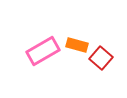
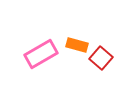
pink rectangle: moved 2 px left, 3 px down
